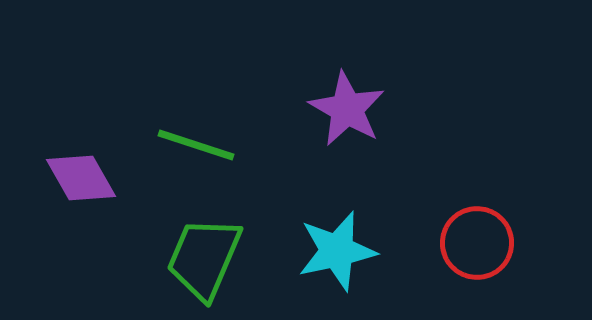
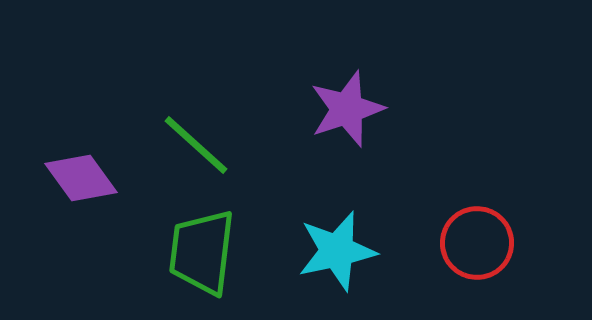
purple star: rotated 24 degrees clockwise
green line: rotated 24 degrees clockwise
purple diamond: rotated 6 degrees counterclockwise
green trapezoid: moved 2 px left, 6 px up; rotated 16 degrees counterclockwise
